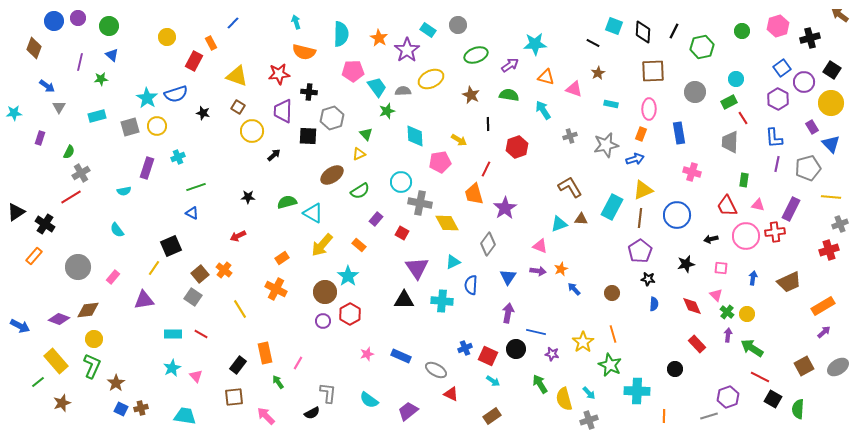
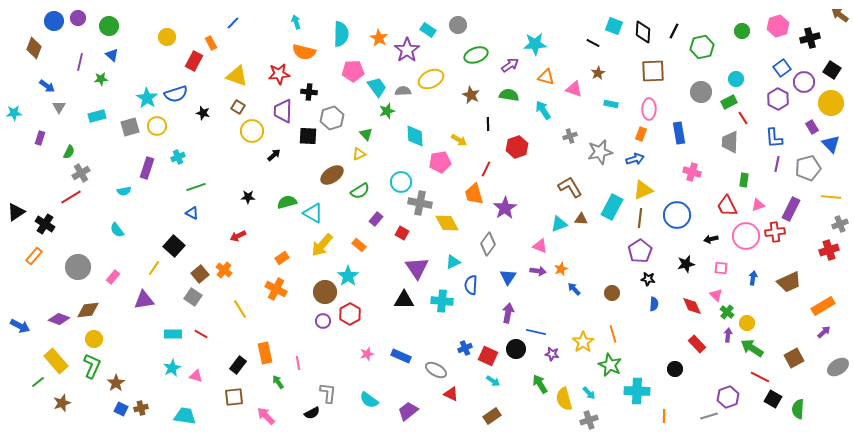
gray circle at (695, 92): moved 6 px right
gray star at (606, 145): moved 6 px left, 7 px down
pink triangle at (758, 205): rotated 32 degrees counterclockwise
black square at (171, 246): moved 3 px right; rotated 25 degrees counterclockwise
yellow circle at (747, 314): moved 9 px down
pink line at (298, 363): rotated 40 degrees counterclockwise
brown square at (804, 366): moved 10 px left, 8 px up
pink triangle at (196, 376): rotated 32 degrees counterclockwise
